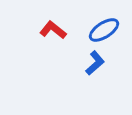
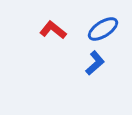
blue ellipse: moved 1 px left, 1 px up
